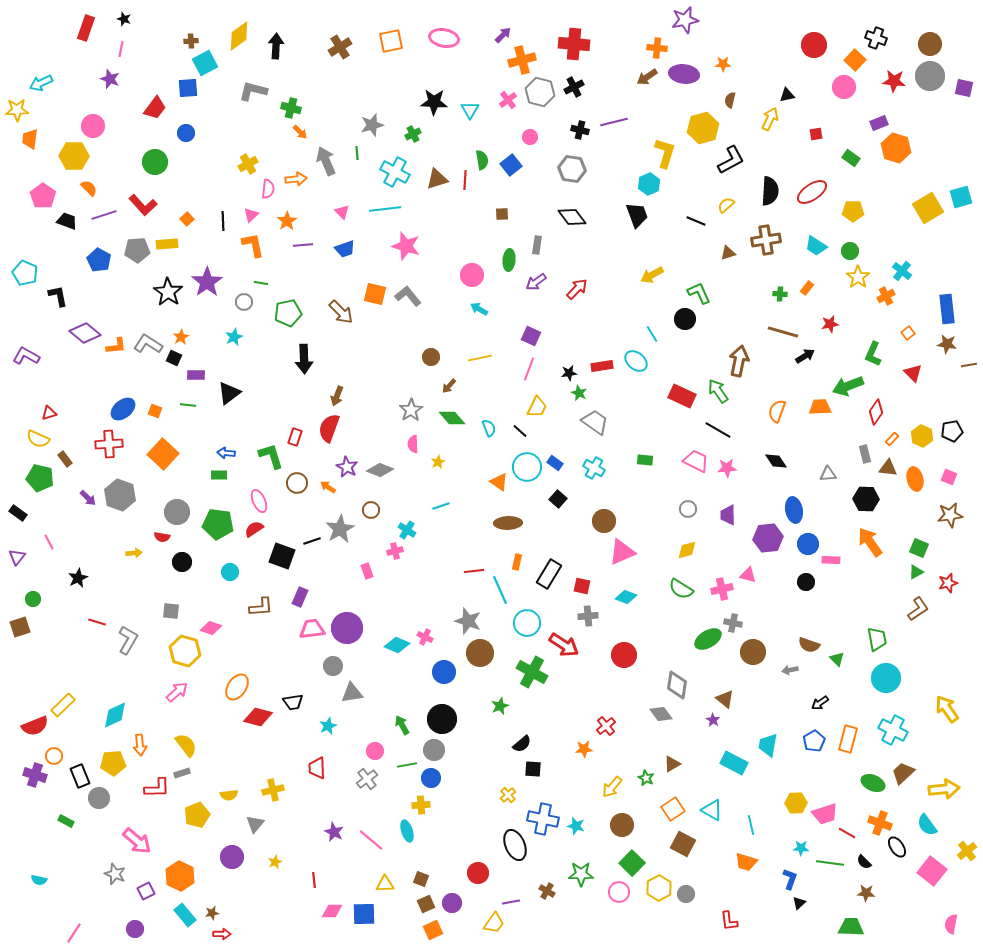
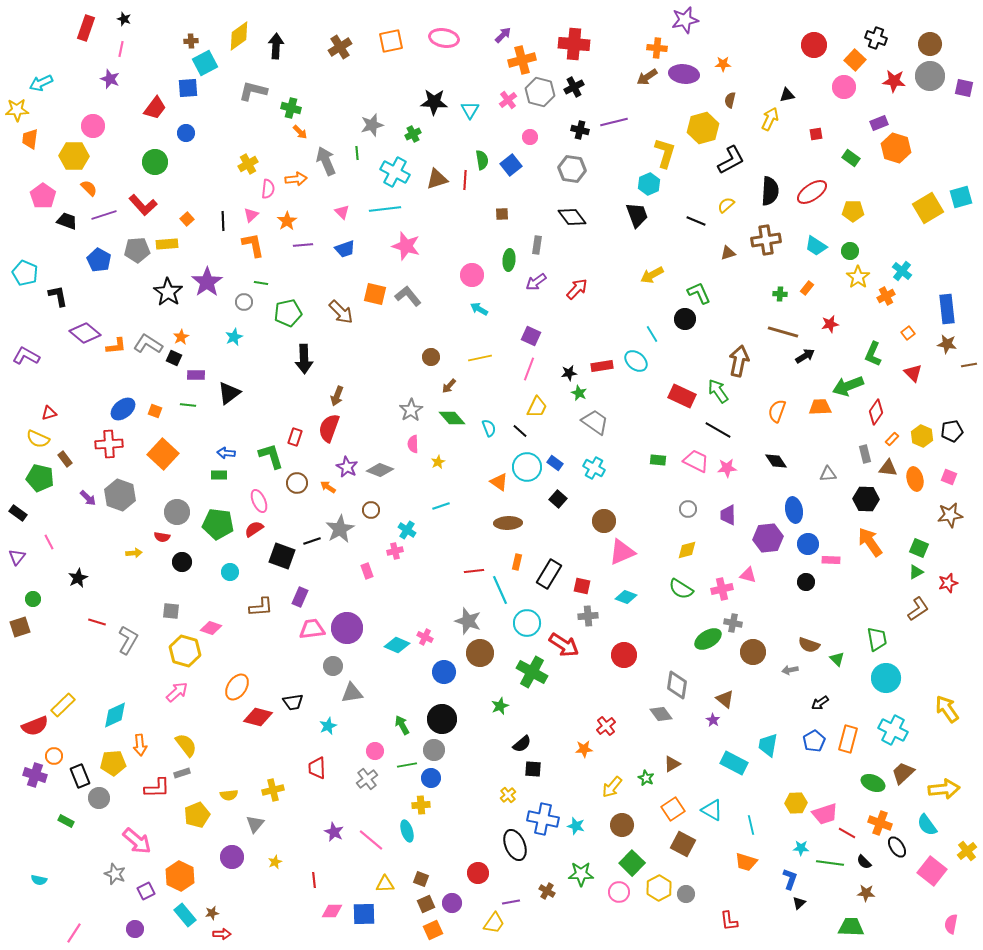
green rectangle at (645, 460): moved 13 px right
